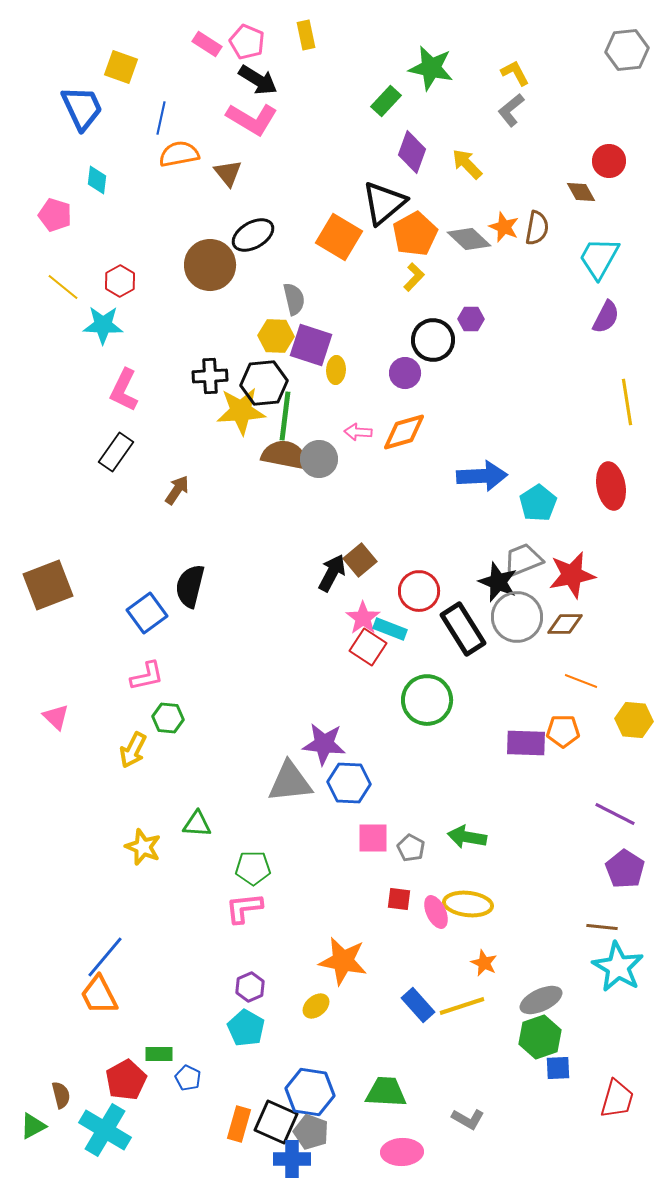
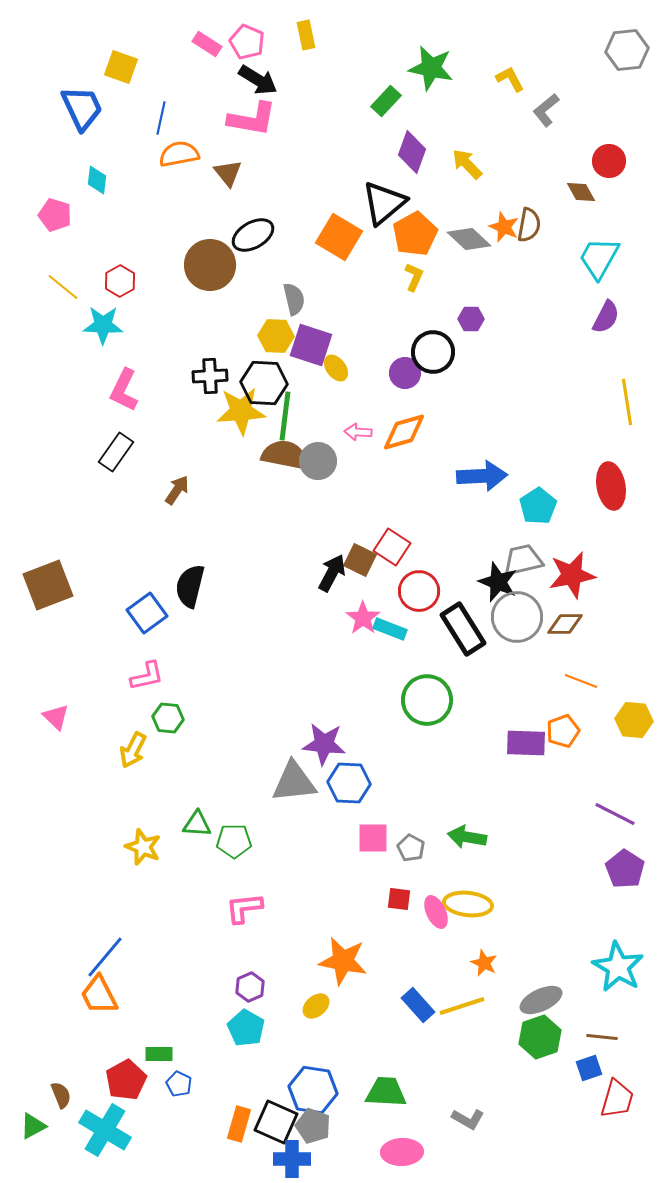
yellow L-shape at (515, 73): moved 5 px left, 6 px down
gray L-shape at (511, 110): moved 35 px right
pink L-shape at (252, 119): rotated 21 degrees counterclockwise
brown semicircle at (537, 228): moved 8 px left, 3 px up
yellow L-shape at (414, 277): rotated 20 degrees counterclockwise
black circle at (433, 340): moved 12 px down
yellow ellipse at (336, 370): moved 2 px up; rotated 40 degrees counterclockwise
black hexagon at (264, 383): rotated 9 degrees clockwise
gray circle at (319, 459): moved 1 px left, 2 px down
cyan pentagon at (538, 503): moved 3 px down
brown square at (360, 560): rotated 24 degrees counterclockwise
gray trapezoid at (523, 560): rotated 9 degrees clockwise
red square at (368, 647): moved 24 px right, 100 px up
orange pentagon at (563, 731): rotated 20 degrees counterclockwise
gray triangle at (290, 782): moved 4 px right
green pentagon at (253, 868): moved 19 px left, 27 px up
brown line at (602, 927): moved 110 px down
blue square at (558, 1068): moved 31 px right; rotated 16 degrees counterclockwise
blue pentagon at (188, 1078): moved 9 px left, 6 px down
blue hexagon at (310, 1092): moved 3 px right, 2 px up
brown semicircle at (61, 1095): rotated 8 degrees counterclockwise
gray pentagon at (311, 1132): moved 2 px right, 6 px up
